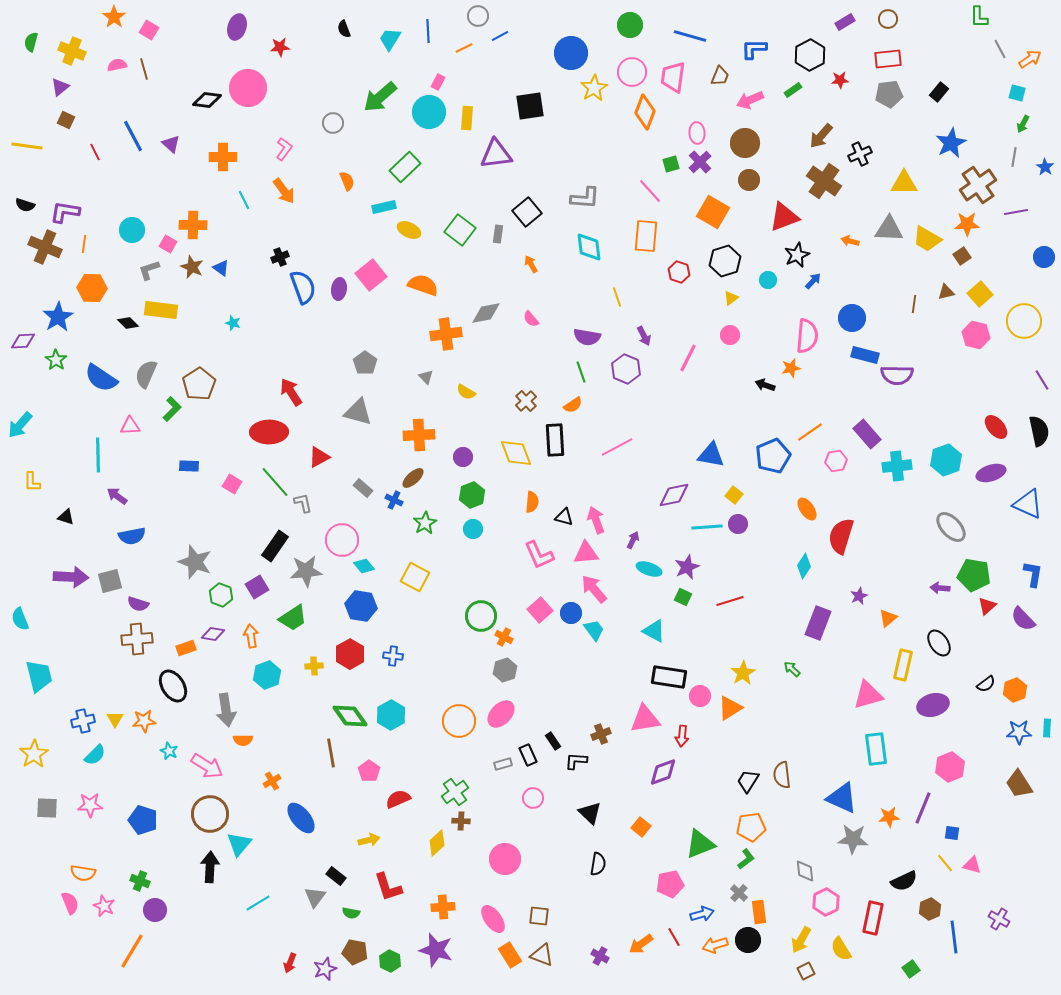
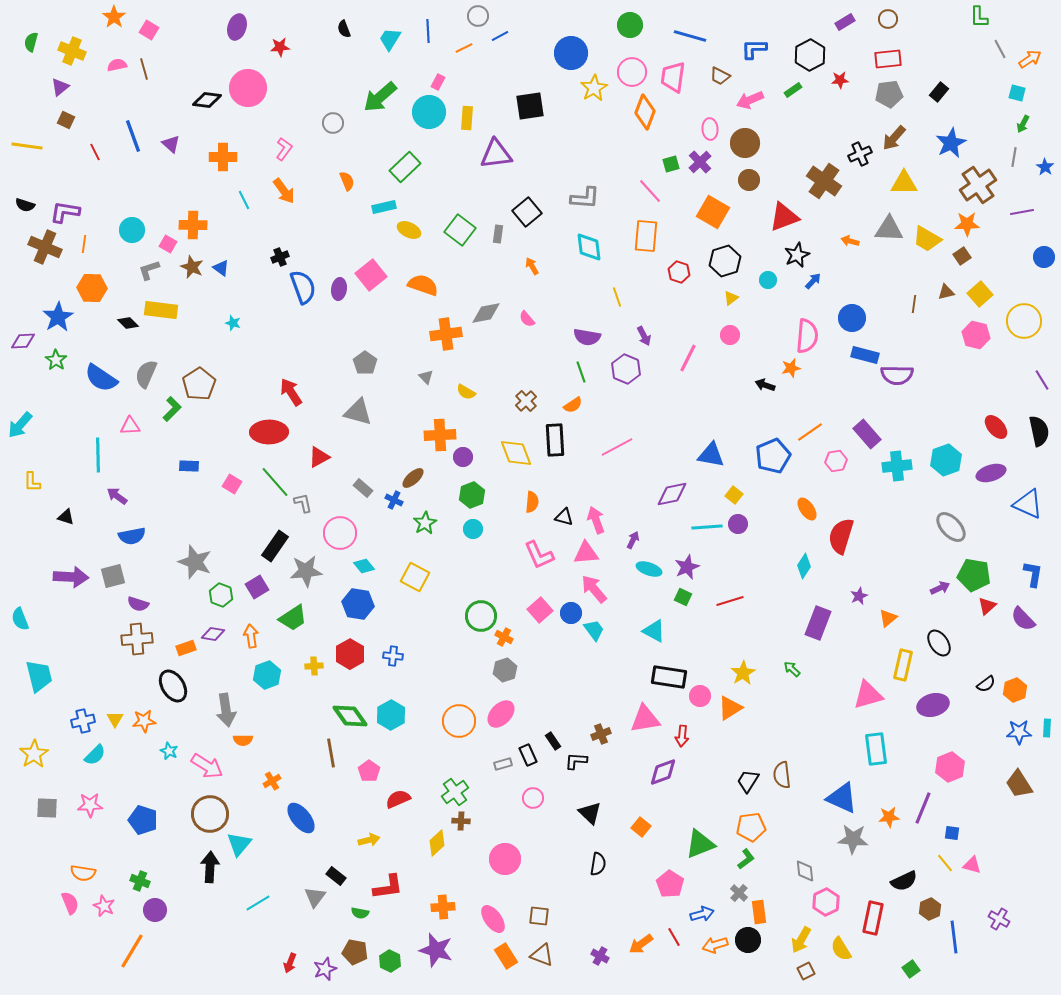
brown trapezoid at (720, 76): rotated 95 degrees clockwise
pink ellipse at (697, 133): moved 13 px right, 4 px up
blue line at (133, 136): rotated 8 degrees clockwise
brown arrow at (821, 136): moved 73 px right, 2 px down
purple line at (1016, 212): moved 6 px right
orange arrow at (531, 264): moved 1 px right, 2 px down
pink semicircle at (531, 319): moved 4 px left
orange cross at (419, 435): moved 21 px right
purple diamond at (674, 495): moved 2 px left, 1 px up
pink circle at (342, 540): moved 2 px left, 7 px up
gray square at (110, 581): moved 3 px right, 5 px up
purple arrow at (940, 588): rotated 150 degrees clockwise
blue hexagon at (361, 606): moved 3 px left, 2 px up
pink pentagon at (670, 884): rotated 28 degrees counterclockwise
red L-shape at (388, 887): rotated 80 degrees counterclockwise
green semicircle at (351, 913): moved 9 px right
orange rectangle at (510, 955): moved 4 px left, 1 px down
